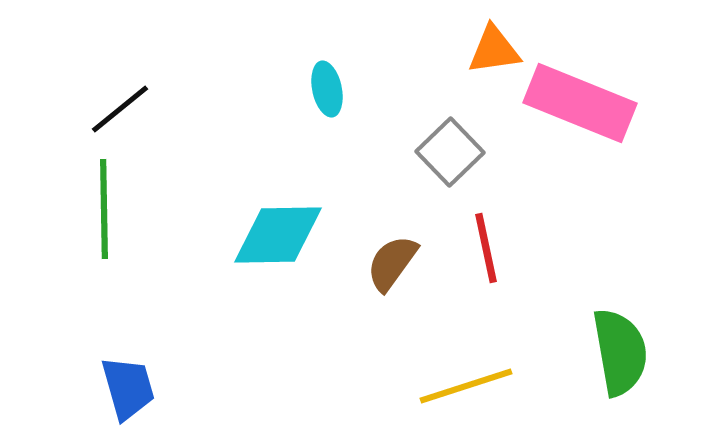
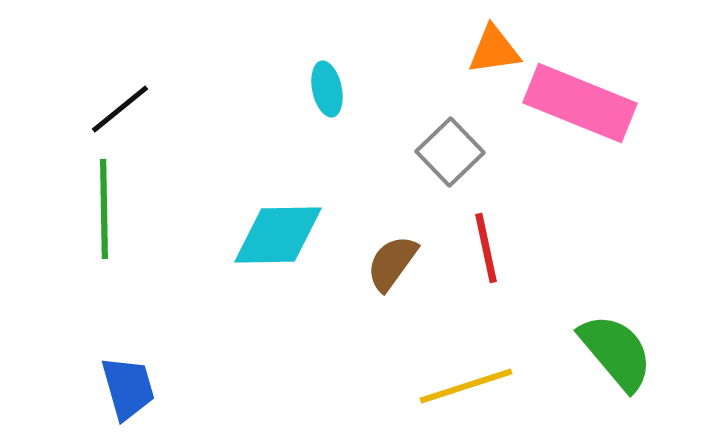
green semicircle: moved 4 px left; rotated 30 degrees counterclockwise
